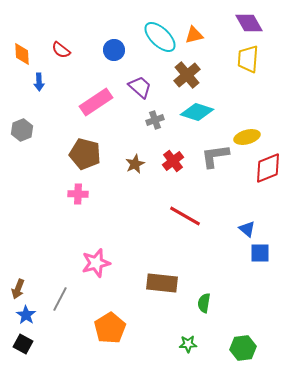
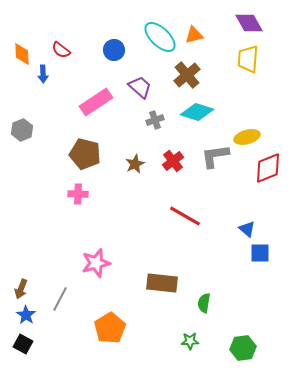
blue arrow: moved 4 px right, 8 px up
brown arrow: moved 3 px right
green star: moved 2 px right, 3 px up
